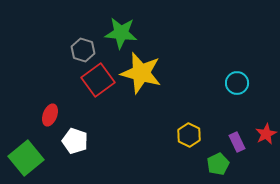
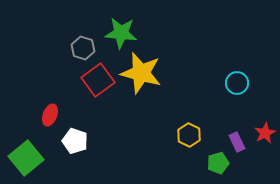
gray hexagon: moved 2 px up
red star: moved 1 px left, 1 px up
green pentagon: moved 1 px up; rotated 10 degrees clockwise
